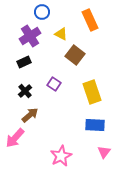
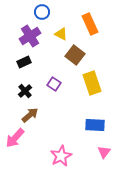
orange rectangle: moved 4 px down
yellow rectangle: moved 9 px up
